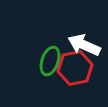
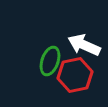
red hexagon: moved 7 px down
